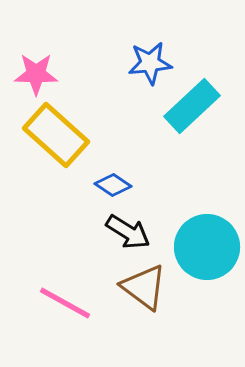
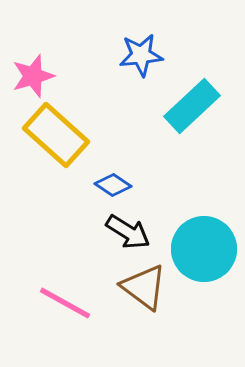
blue star: moved 9 px left, 8 px up
pink star: moved 3 px left, 2 px down; rotated 18 degrees counterclockwise
cyan circle: moved 3 px left, 2 px down
